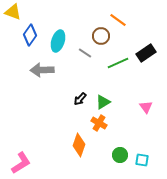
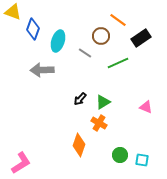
blue diamond: moved 3 px right, 6 px up; rotated 15 degrees counterclockwise
black rectangle: moved 5 px left, 15 px up
pink triangle: rotated 32 degrees counterclockwise
